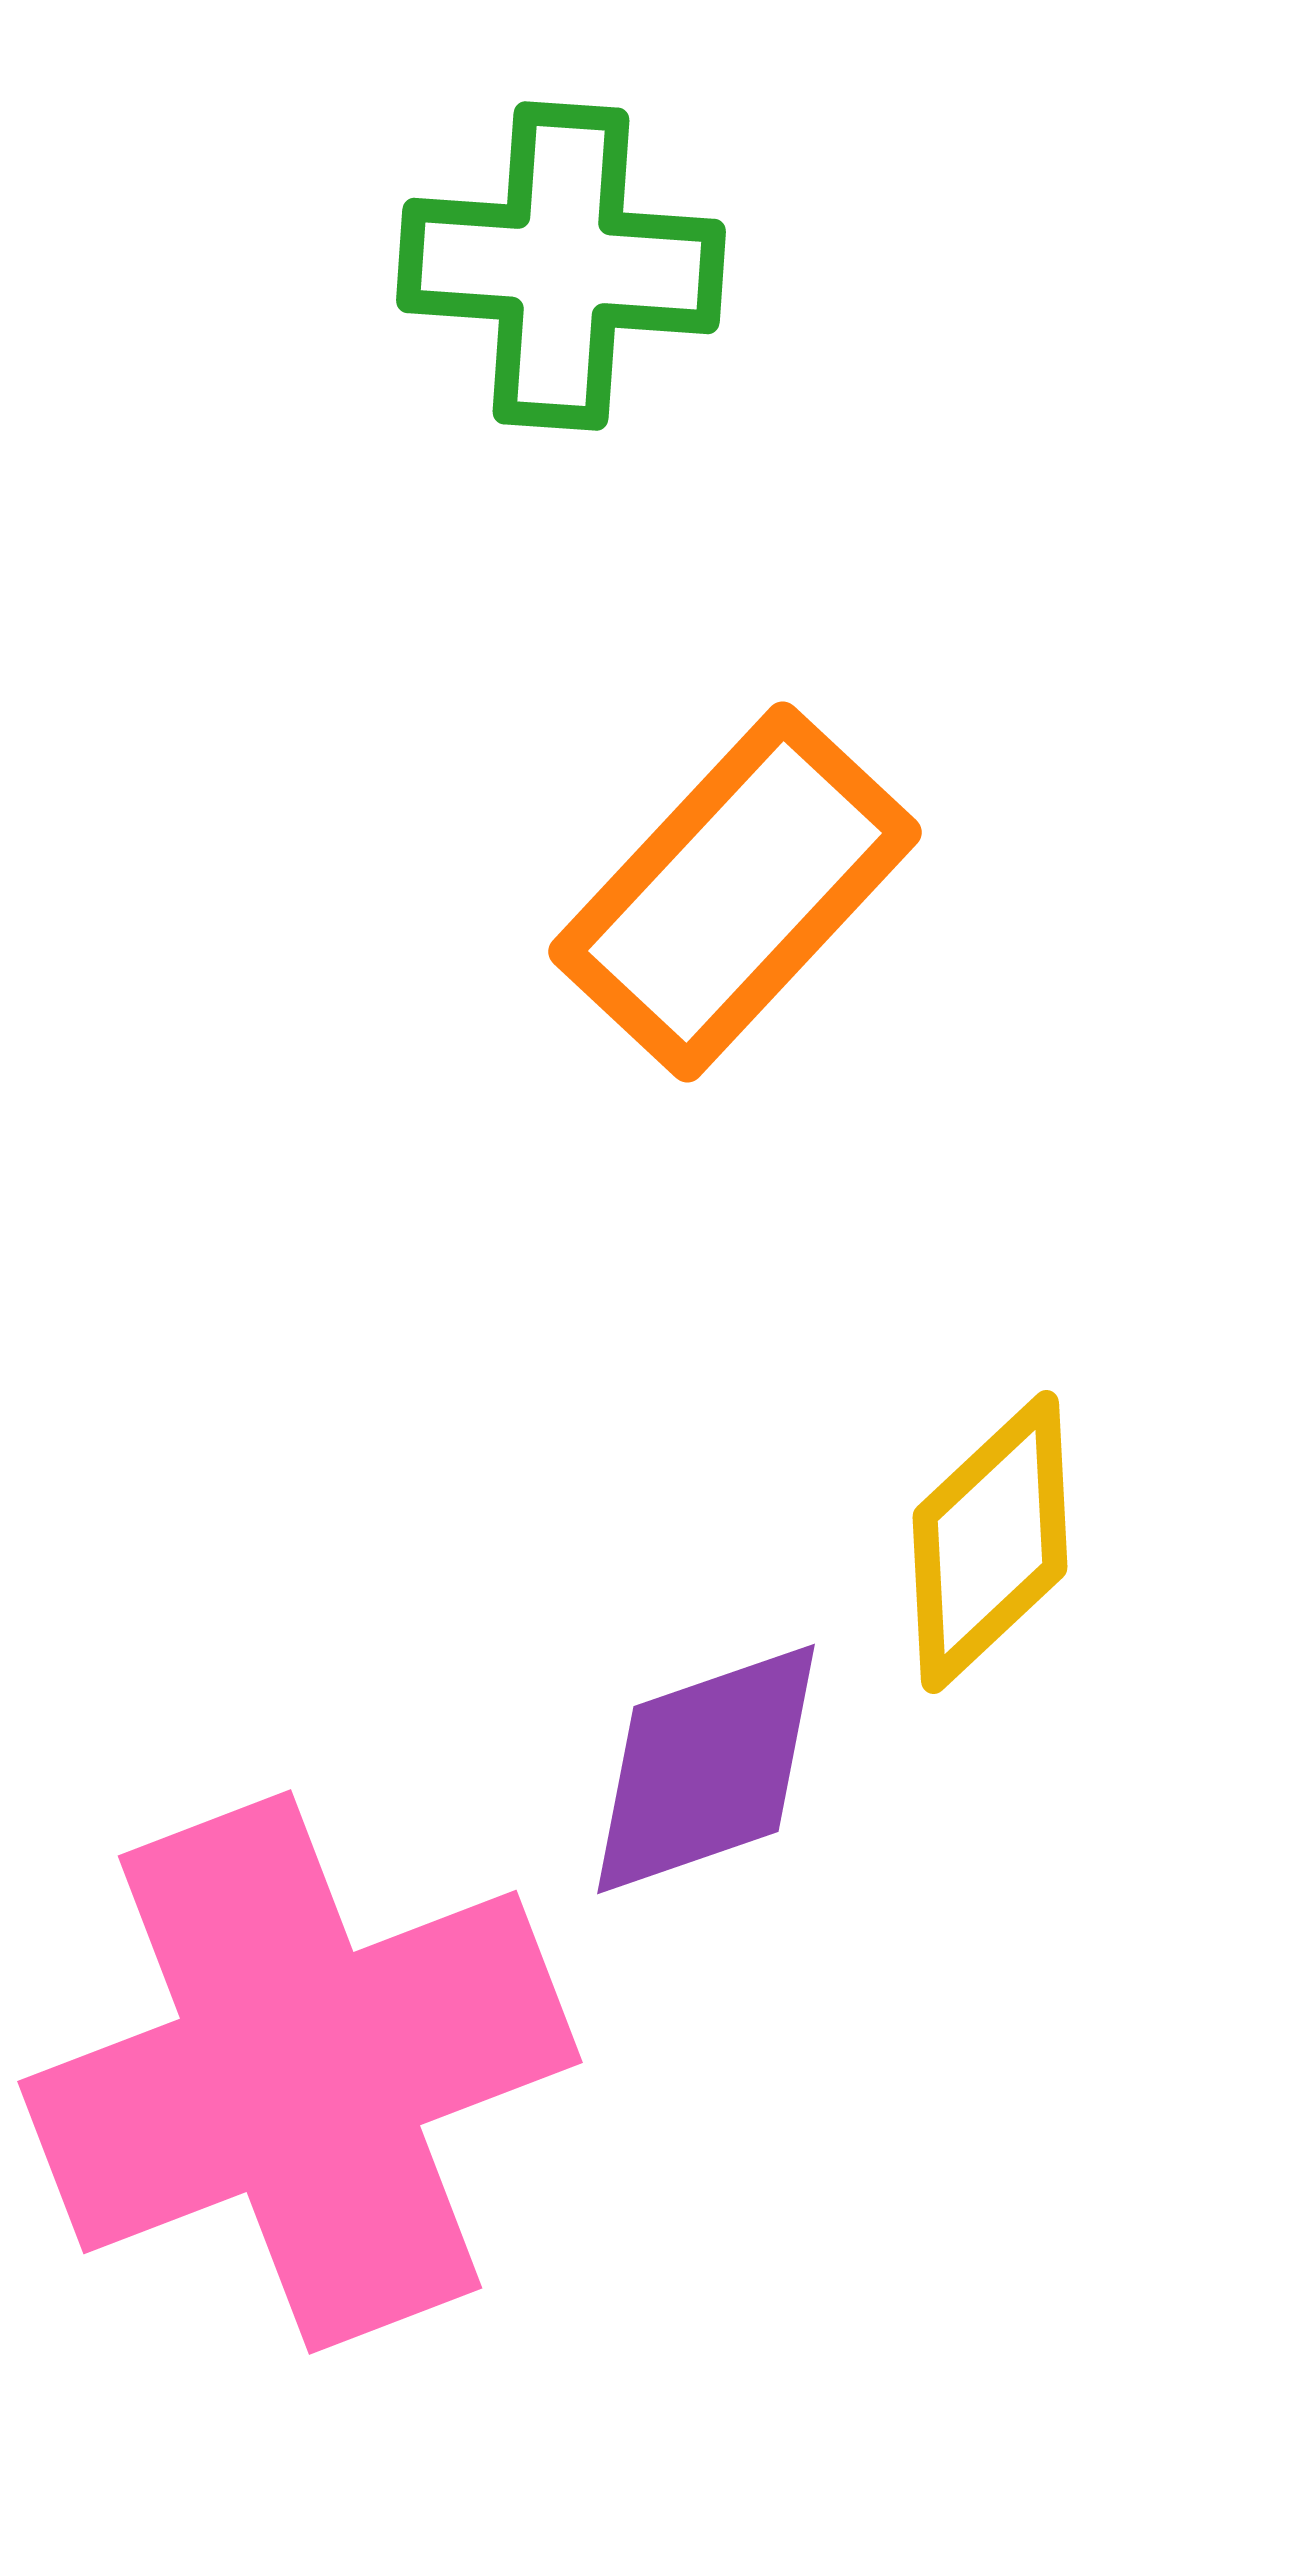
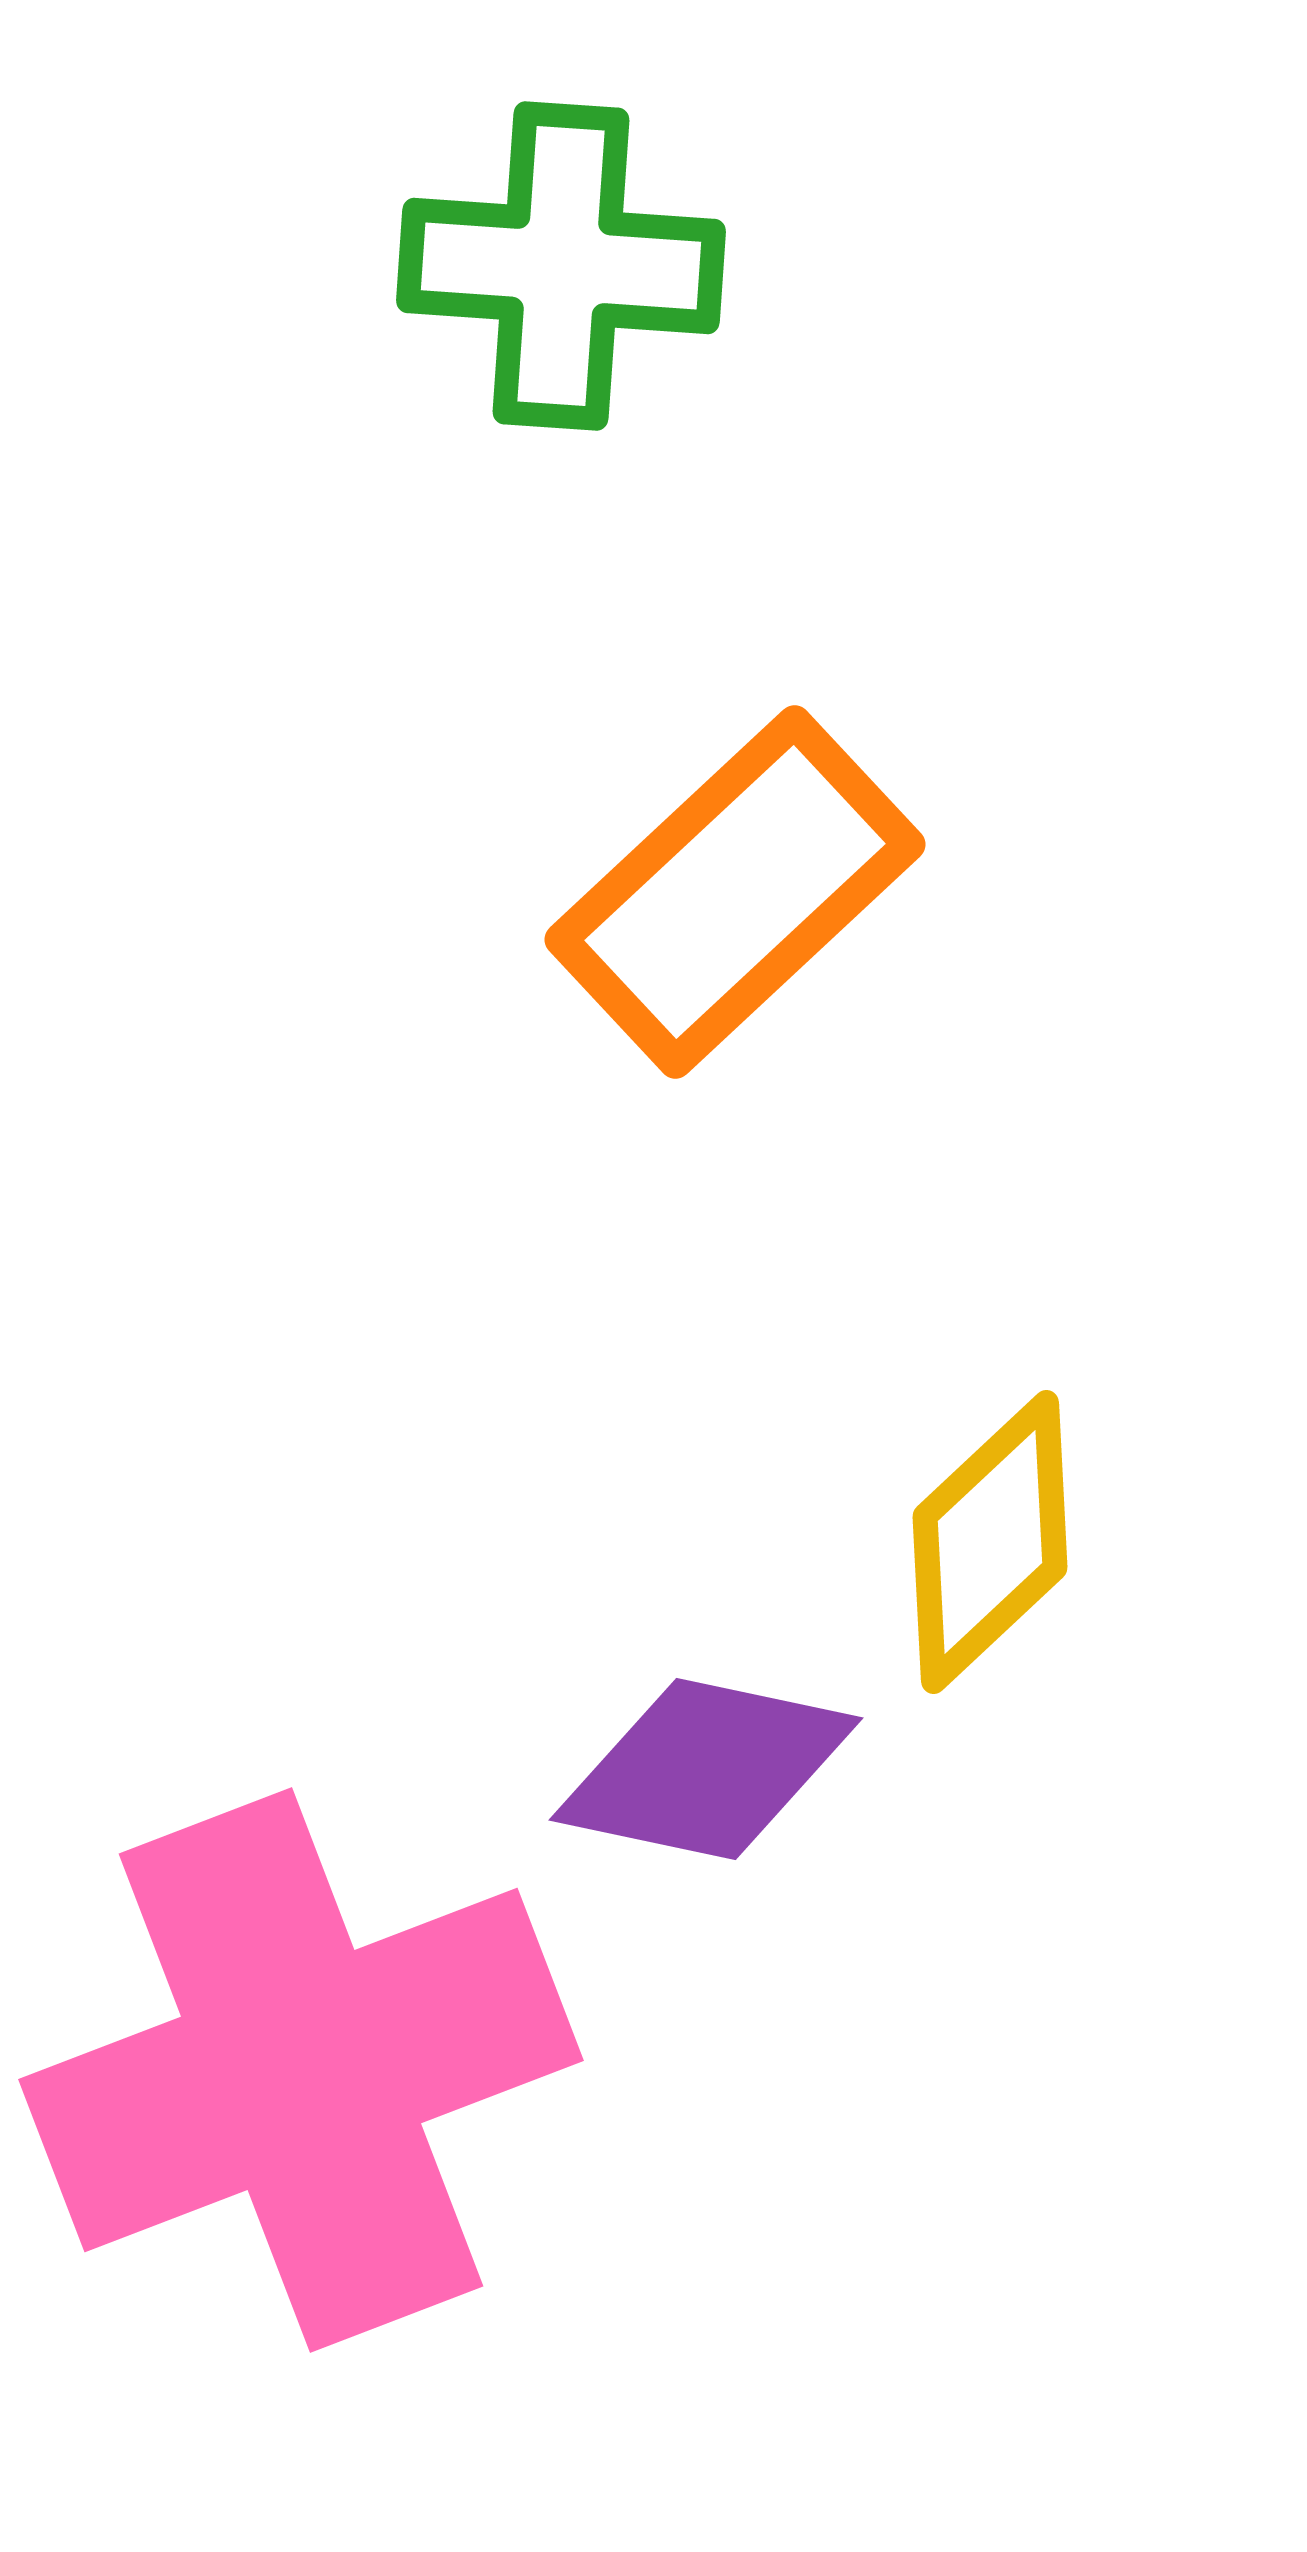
orange rectangle: rotated 4 degrees clockwise
purple diamond: rotated 31 degrees clockwise
pink cross: moved 1 px right, 2 px up
